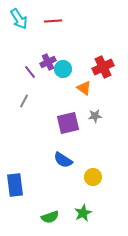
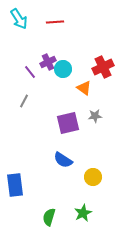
red line: moved 2 px right, 1 px down
green semicircle: moved 1 px left; rotated 126 degrees clockwise
